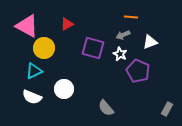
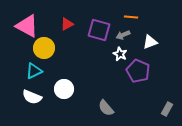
purple square: moved 6 px right, 18 px up
